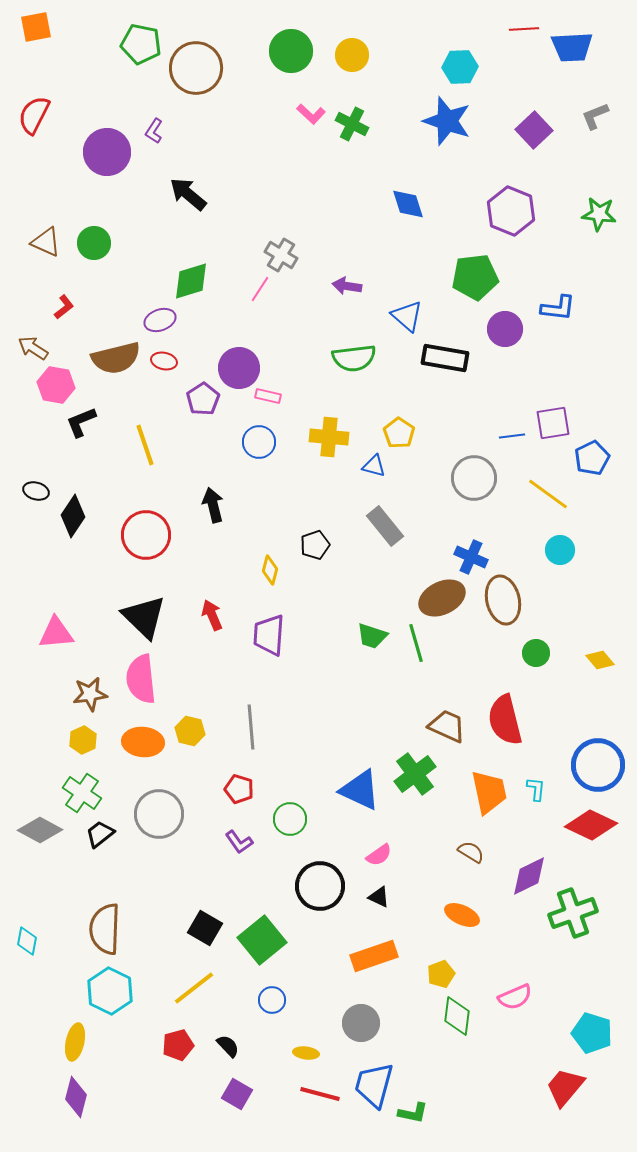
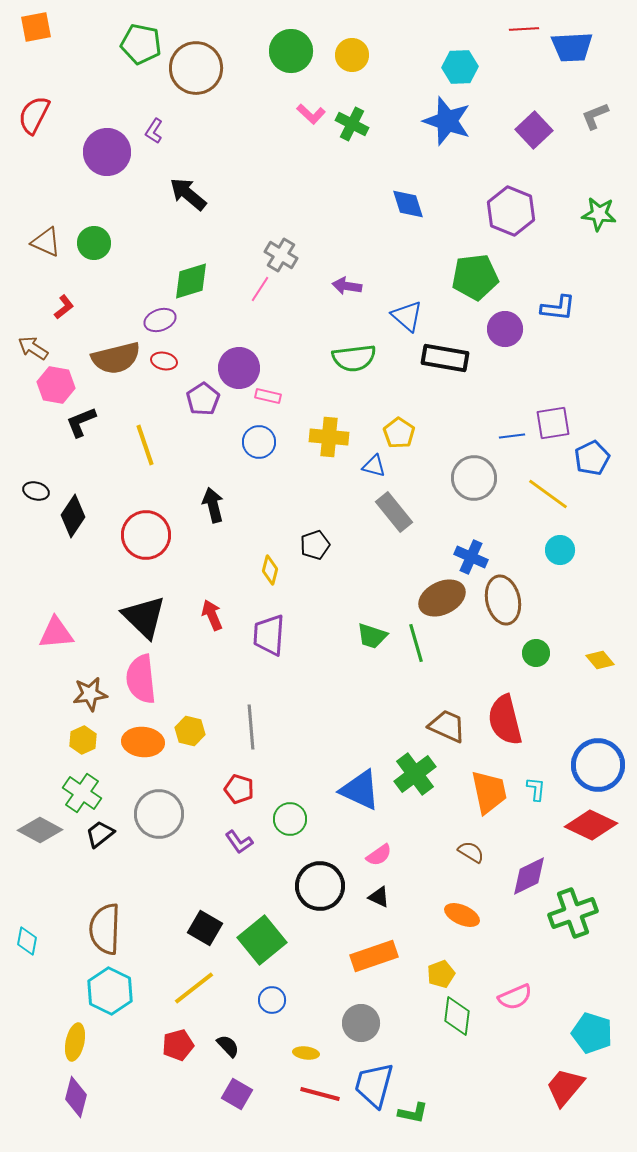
gray rectangle at (385, 526): moved 9 px right, 14 px up
